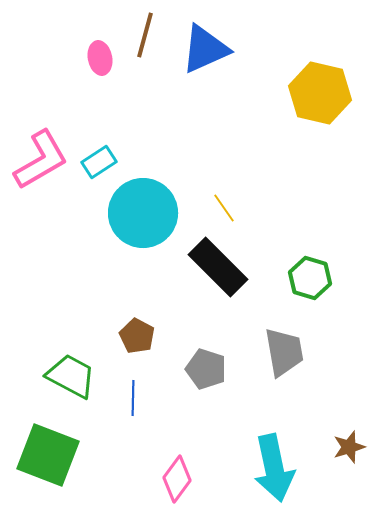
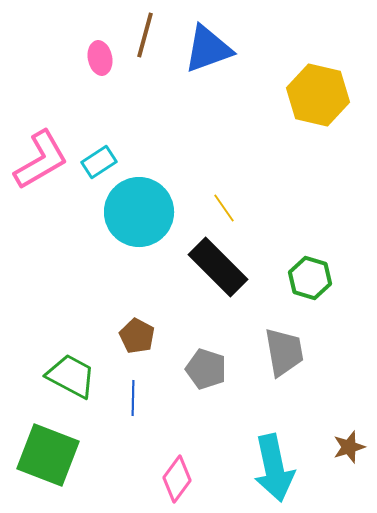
blue triangle: moved 3 px right; rotated 4 degrees clockwise
yellow hexagon: moved 2 px left, 2 px down
cyan circle: moved 4 px left, 1 px up
